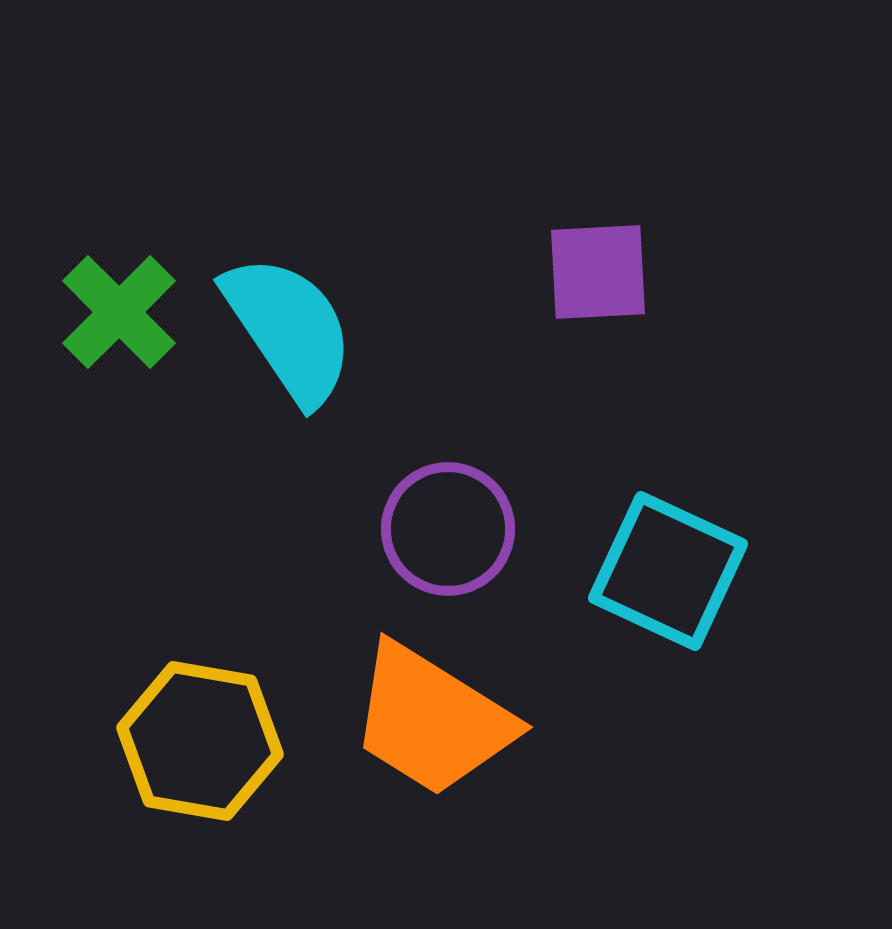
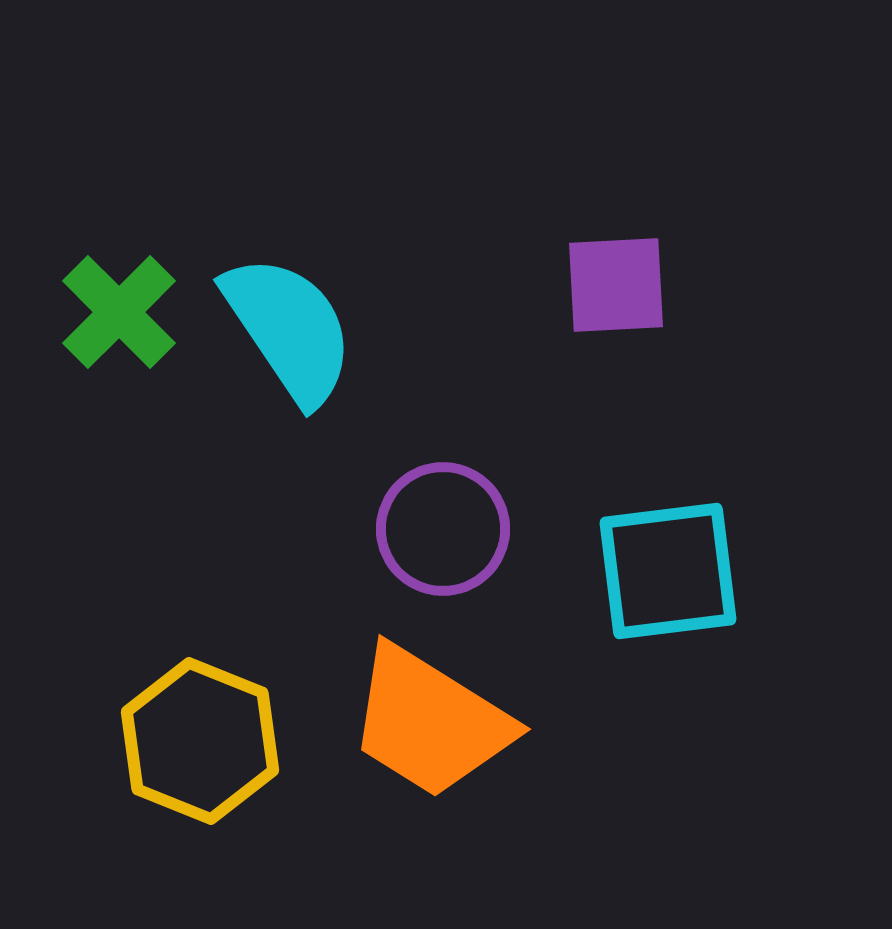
purple square: moved 18 px right, 13 px down
purple circle: moved 5 px left
cyan square: rotated 32 degrees counterclockwise
orange trapezoid: moved 2 px left, 2 px down
yellow hexagon: rotated 12 degrees clockwise
